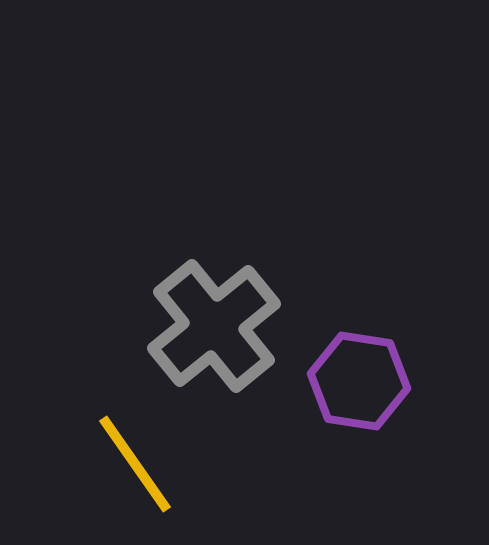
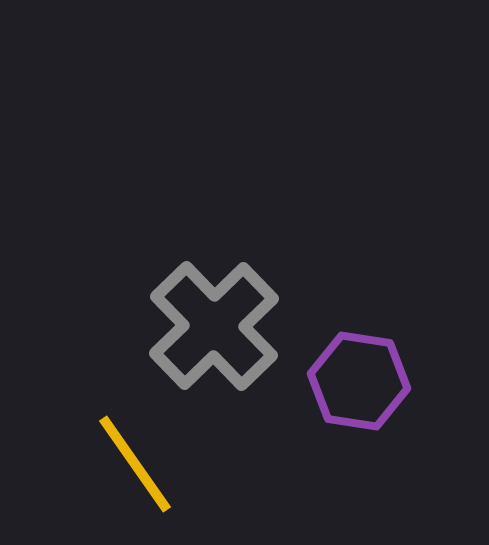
gray cross: rotated 5 degrees counterclockwise
